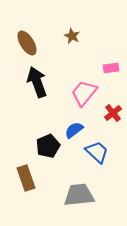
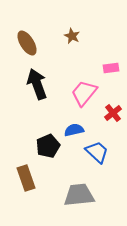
black arrow: moved 2 px down
blue semicircle: rotated 24 degrees clockwise
